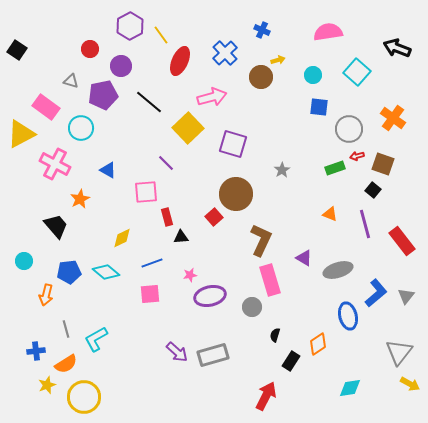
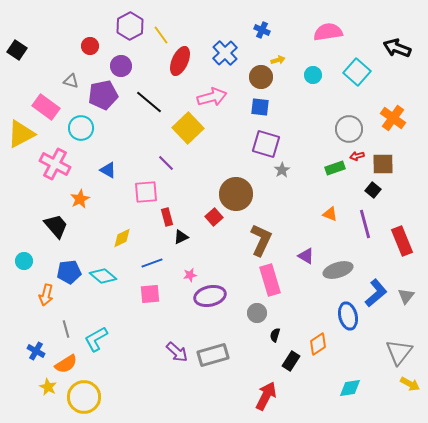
red circle at (90, 49): moved 3 px up
blue square at (319, 107): moved 59 px left
purple square at (233, 144): moved 33 px right
brown square at (383, 164): rotated 20 degrees counterclockwise
black triangle at (181, 237): rotated 21 degrees counterclockwise
red rectangle at (402, 241): rotated 16 degrees clockwise
purple triangle at (304, 258): moved 2 px right, 2 px up
cyan diamond at (106, 272): moved 3 px left, 4 px down
gray circle at (252, 307): moved 5 px right, 6 px down
blue cross at (36, 351): rotated 36 degrees clockwise
yellow star at (47, 385): moved 1 px right, 2 px down; rotated 24 degrees counterclockwise
